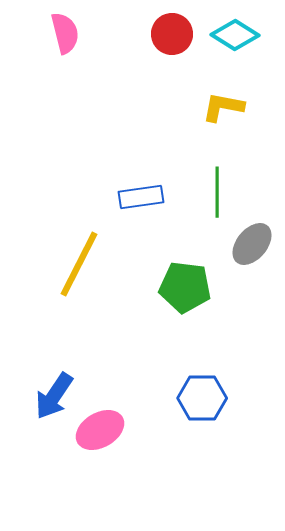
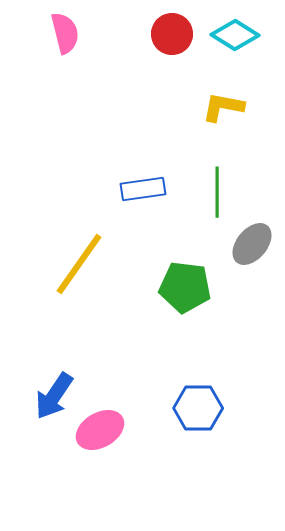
blue rectangle: moved 2 px right, 8 px up
yellow line: rotated 8 degrees clockwise
blue hexagon: moved 4 px left, 10 px down
